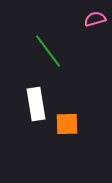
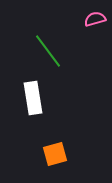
white rectangle: moved 3 px left, 6 px up
orange square: moved 12 px left, 30 px down; rotated 15 degrees counterclockwise
